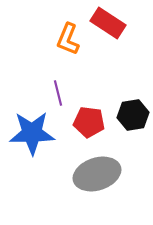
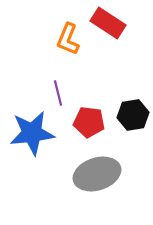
blue star: rotated 6 degrees counterclockwise
